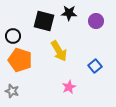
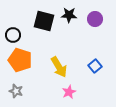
black star: moved 2 px down
purple circle: moved 1 px left, 2 px up
black circle: moved 1 px up
yellow arrow: moved 16 px down
pink star: moved 5 px down
gray star: moved 4 px right
